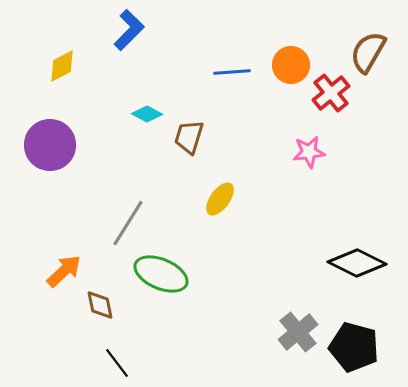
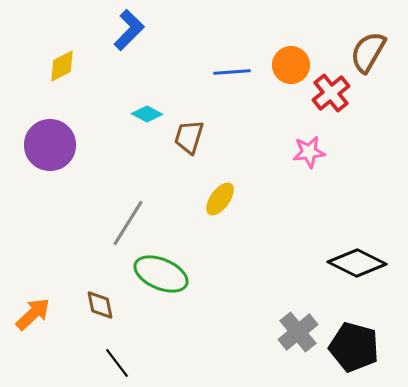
orange arrow: moved 31 px left, 43 px down
